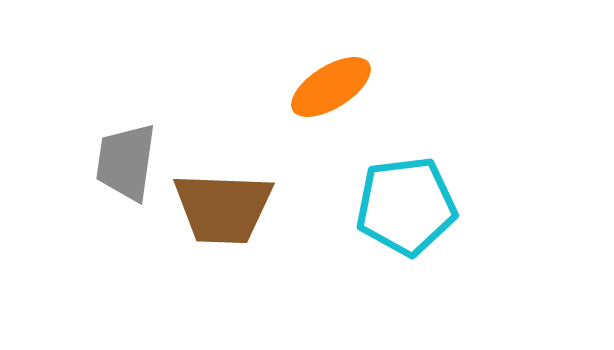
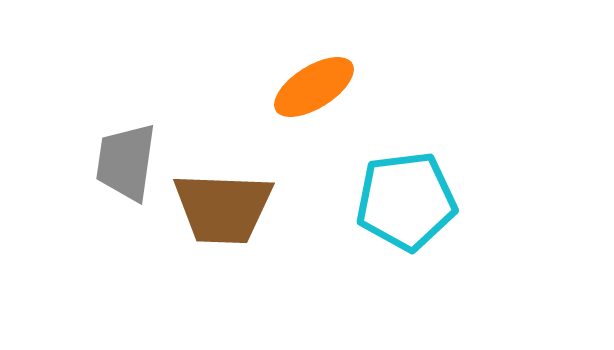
orange ellipse: moved 17 px left
cyan pentagon: moved 5 px up
